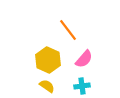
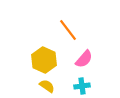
yellow hexagon: moved 4 px left
